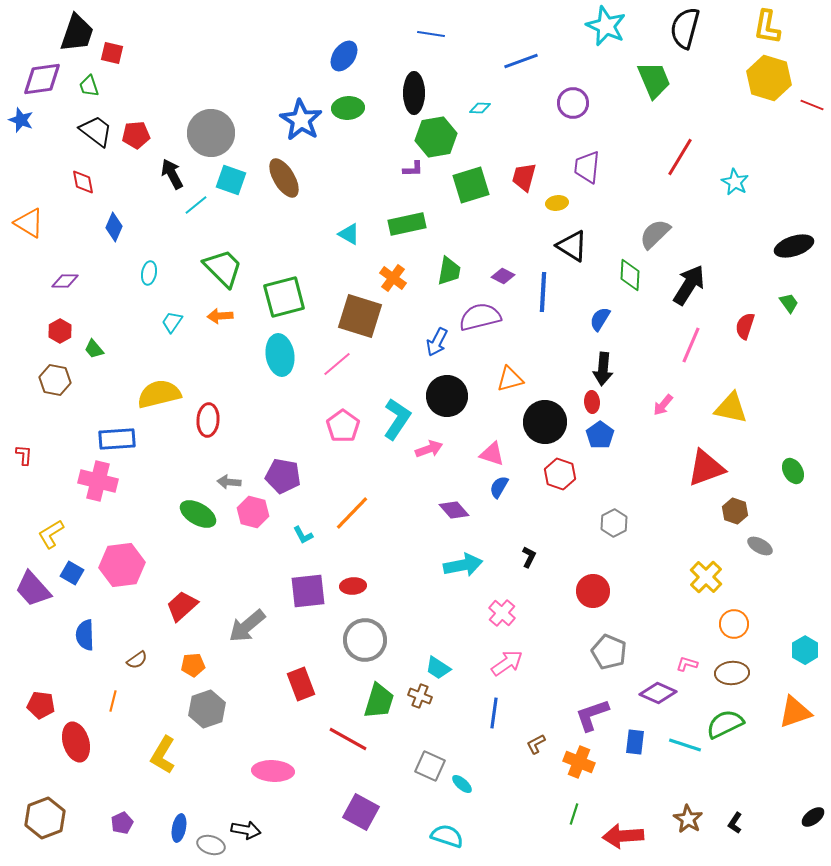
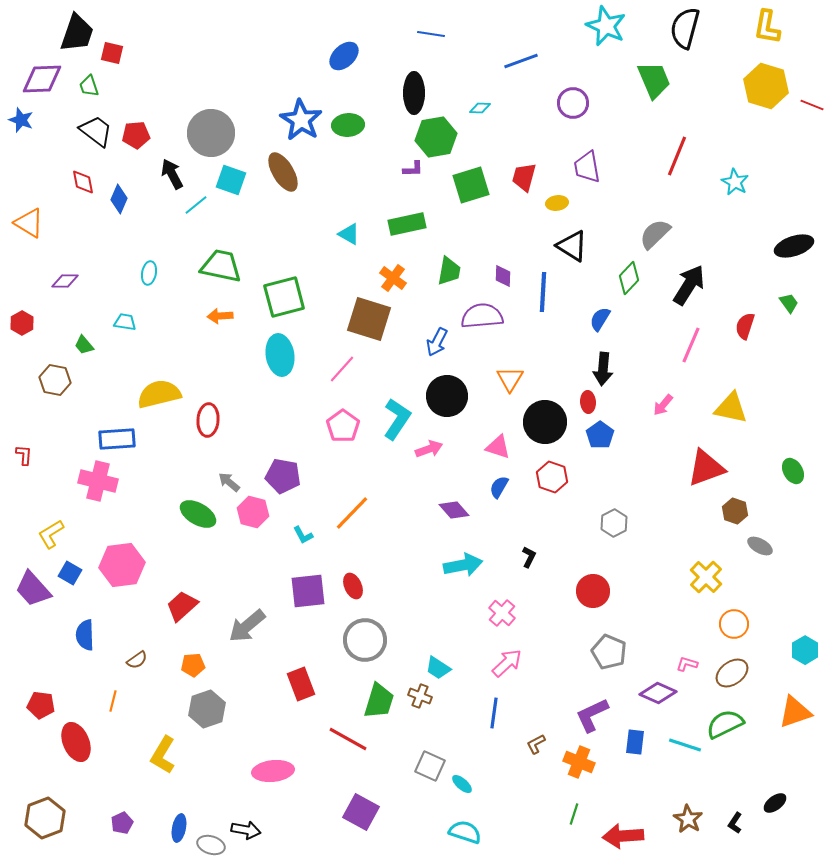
blue ellipse at (344, 56): rotated 12 degrees clockwise
yellow hexagon at (769, 78): moved 3 px left, 8 px down
purple diamond at (42, 79): rotated 6 degrees clockwise
green ellipse at (348, 108): moved 17 px down
red line at (680, 157): moved 3 px left, 1 px up; rotated 9 degrees counterclockwise
purple trapezoid at (587, 167): rotated 16 degrees counterclockwise
brown ellipse at (284, 178): moved 1 px left, 6 px up
blue diamond at (114, 227): moved 5 px right, 28 px up
green trapezoid at (223, 268): moved 2 px left, 2 px up; rotated 33 degrees counterclockwise
green diamond at (630, 275): moved 1 px left, 3 px down; rotated 40 degrees clockwise
purple diamond at (503, 276): rotated 65 degrees clockwise
brown square at (360, 316): moved 9 px right, 3 px down
purple semicircle at (480, 317): moved 2 px right, 1 px up; rotated 9 degrees clockwise
cyan trapezoid at (172, 322): moved 47 px left; rotated 65 degrees clockwise
red hexagon at (60, 331): moved 38 px left, 8 px up
green trapezoid at (94, 349): moved 10 px left, 4 px up
pink line at (337, 364): moved 5 px right, 5 px down; rotated 8 degrees counterclockwise
orange triangle at (510, 379): rotated 44 degrees counterclockwise
red ellipse at (592, 402): moved 4 px left
pink triangle at (492, 454): moved 6 px right, 7 px up
red hexagon at (560, 474): moved 8 px left, 3 px down
gray arrow at (229, 482): rotated 35 degrees clockwise
blue square at (72, 573): moved 2 px left
red ellipse at (353, 586): rotated 70 degrees clockwise
pink arrow at (507, 663): rotated 8 degrees counterclockwise
brown ellipse at (732, 673): rotated 32 degrees counterclockwise
purple L-shape at (592, 715): rotated 6 degrees counterclockwise
red ellipse at (76, 742): rotated 6 degrees counterclockwise
pink ellipse at (273, 771): rotated 9 degrees counterclockwise
black ellipse at (813, 817): moved 38 px left, 14 px up
cyan semicircle at (447, 836): moved 18 px right, 4 px up
